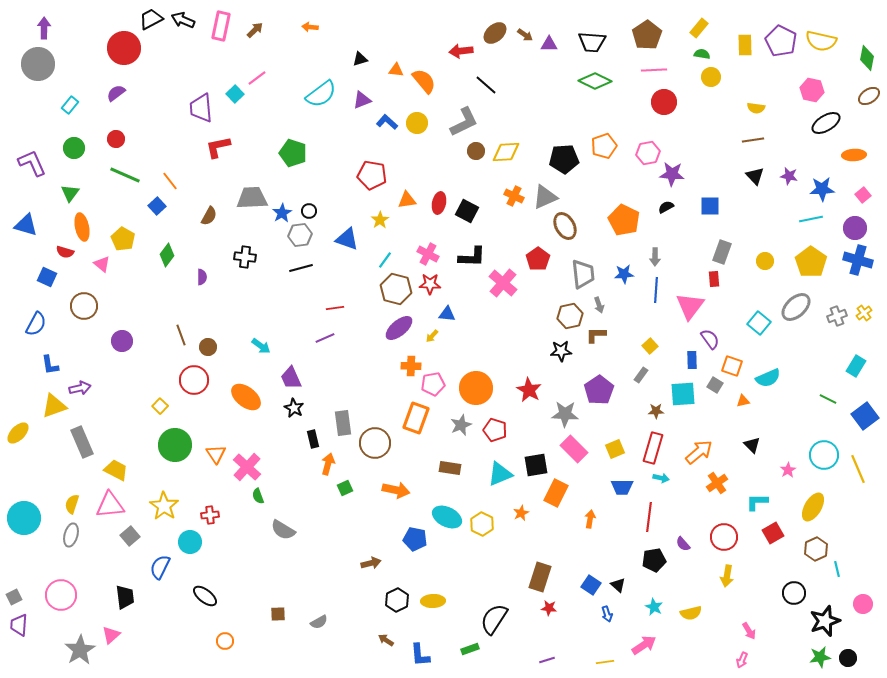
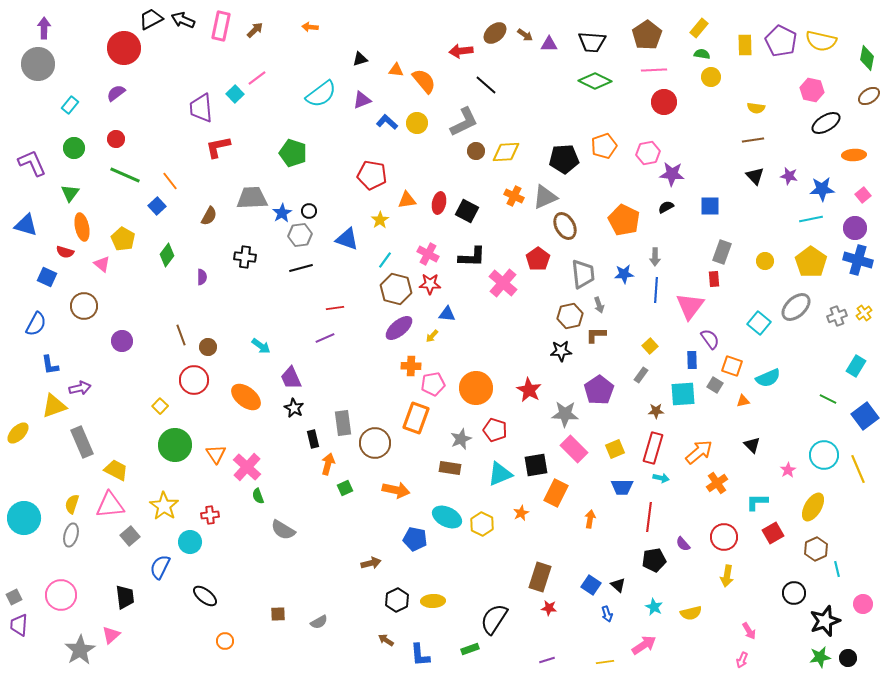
gray star at (461, 425): moved 14 px down
